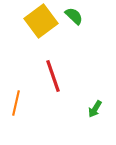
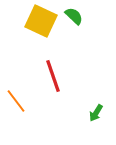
yellow square: rotated 28 degrees counterclockwise
orange line: moved 2 px up; rotated 50 degrees counterclockwise
green arrow: moved 1 px right, 4 px down
